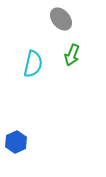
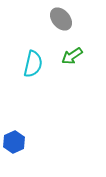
green arrow: moved 1 px down; rotated 35 degrees clockwise
blue hexagon: moved 2 px left
